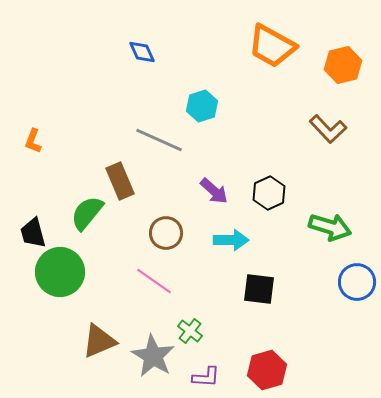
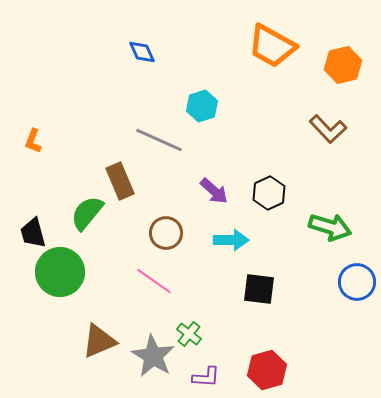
green cross: moved 1 px left, 3 px down
